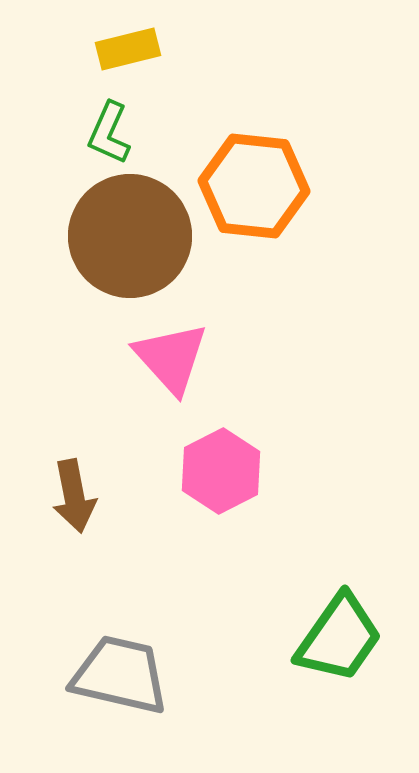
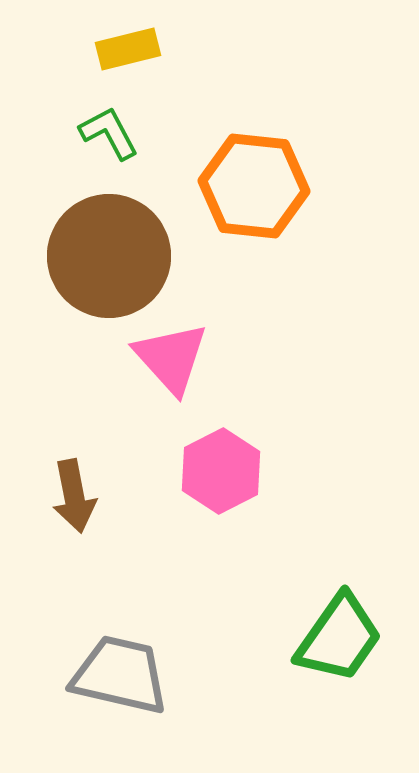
green L-shape: rotated 128 degrees clockwise
brown circle: moved 21 px left, 20 px down
